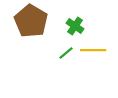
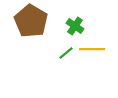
yellow line: moved 1 px left, 1 px up
